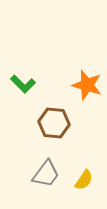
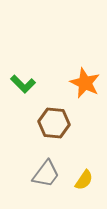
orange star: moved 2 px left, 2 px up; rotated 8 degrees clockwise
